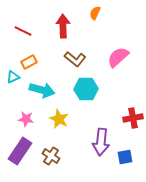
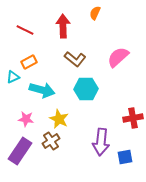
red line: moved 2 px right, 1 px up
brown cross: moved 15 px up; rotated 24 degrees clockwise
